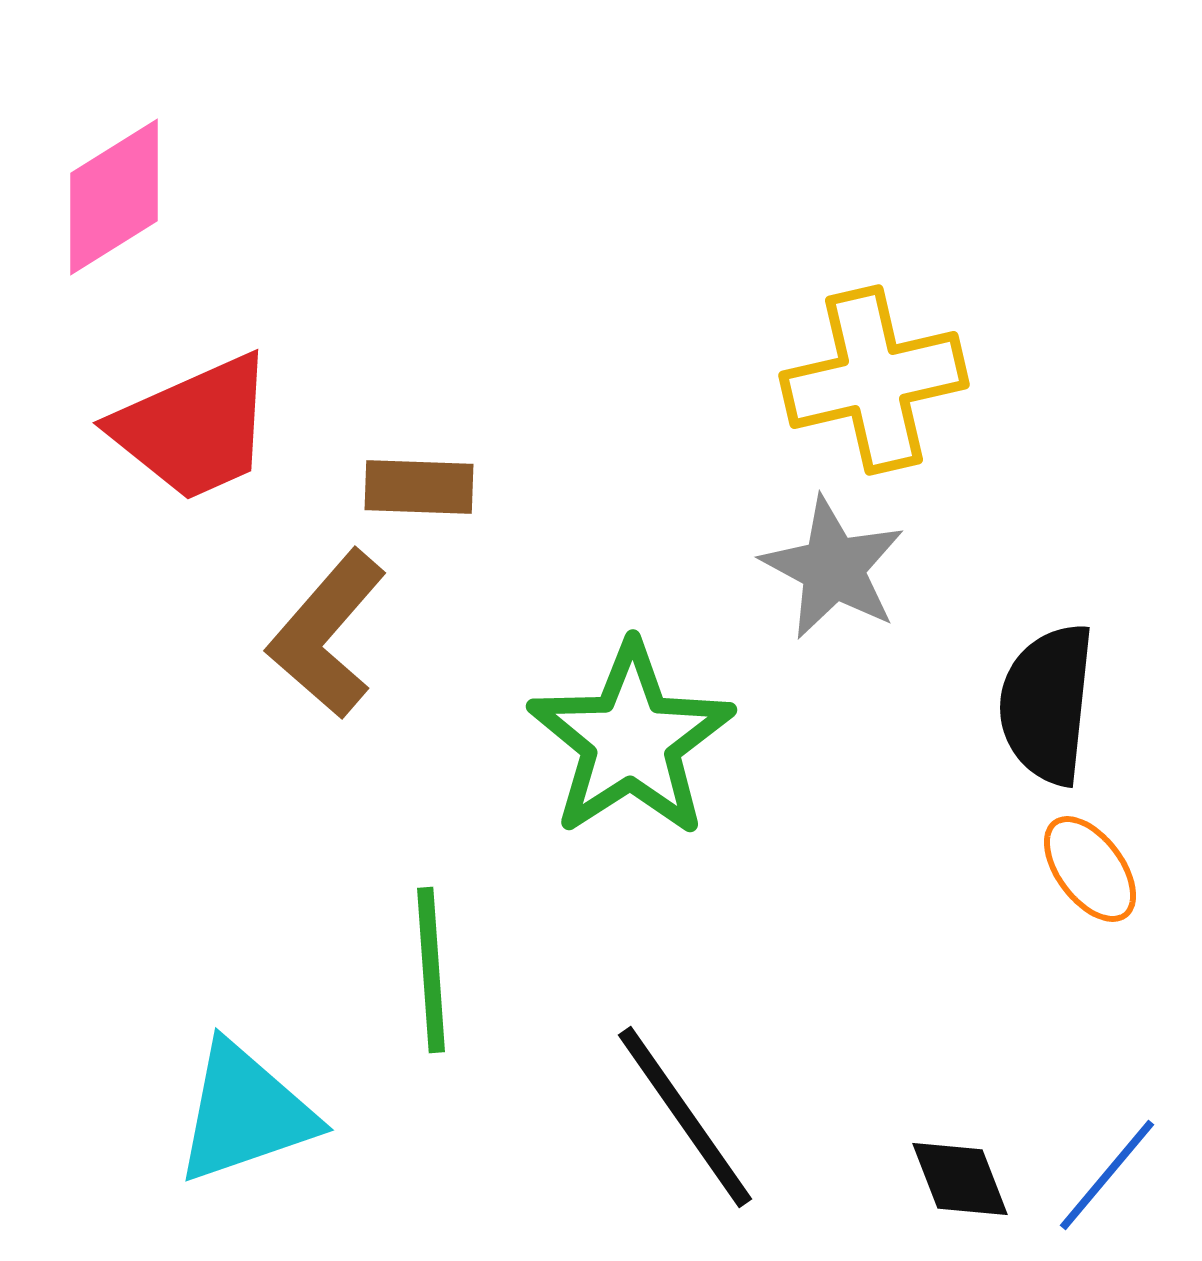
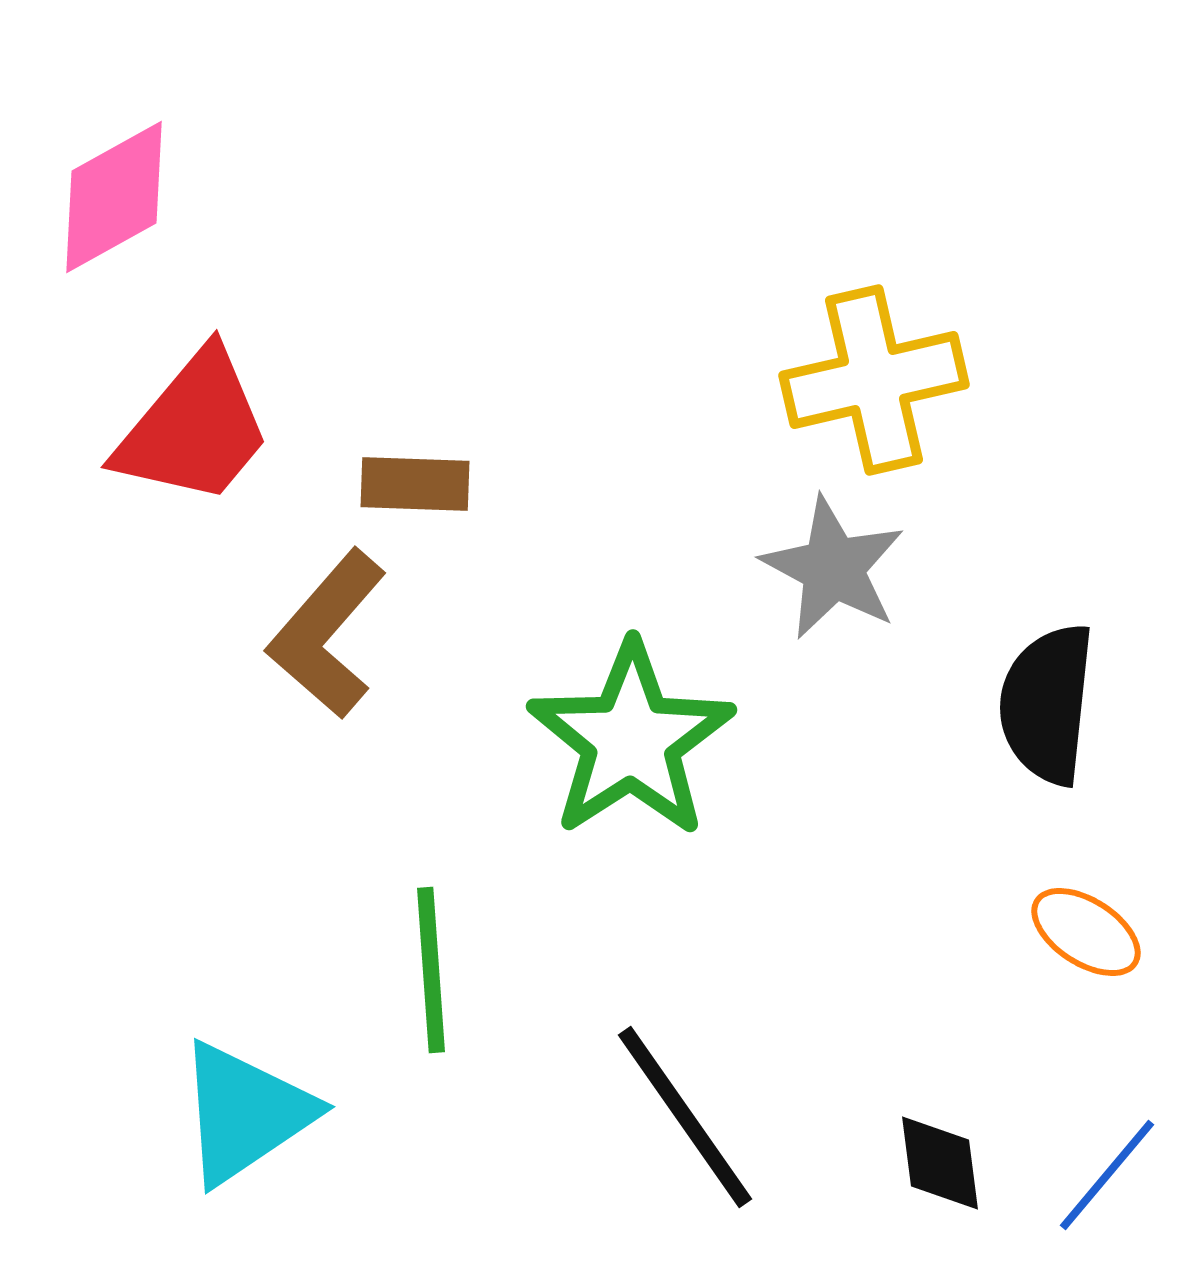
pink diamond: rotated 3 degrees clockwise
red trapezoid: rotated 26 degrees counterclockwise
brown rectangle: moved 4 px left, 3 px up
orange ellipse: moved 4 px left, 63 px down; rotated 20 degrees counterclockwise
cyan triangle: rotated 15 degrees counterclockwise
black diamond: moved 20 px left, 16 px up; rotated 14 degrees clockwise
